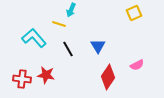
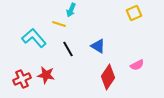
blue triangle: rotated 28 degrees counterclockwise
red cross: rotated 30 degrees counterclockwise
